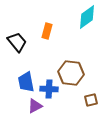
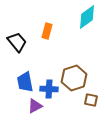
brown hexagon: moved 3 px right, 5 px down; rotated 25 degrees counterclockwise
blue trapezoid: moved 1 px left
brown square: rotated 24 degrees clockwise
